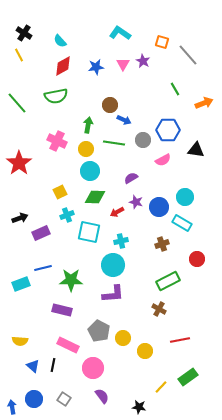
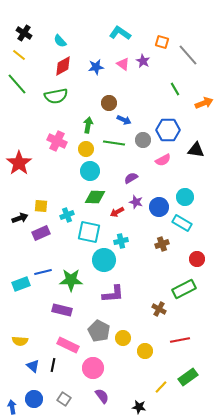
yellow line at (19, 55): rotated 24 degrees counterclockwise
pink triangle at (123, 64): rotated 24 degrees counterclockwise
green line at (17, 103): moved 19 px up
brown circle at (110, 105): moved 1 px left, 2 px up
yellow square at (60, 192): moved 19 px left, 14 px down; rotated 32 degrees clockwise
cyan circle at (113, 265): moved 9 px left, 5 px up
blue line at (43, 268): moved 4 px down
green rectangle at (168, 281): moved 16 px right, 8 px down
